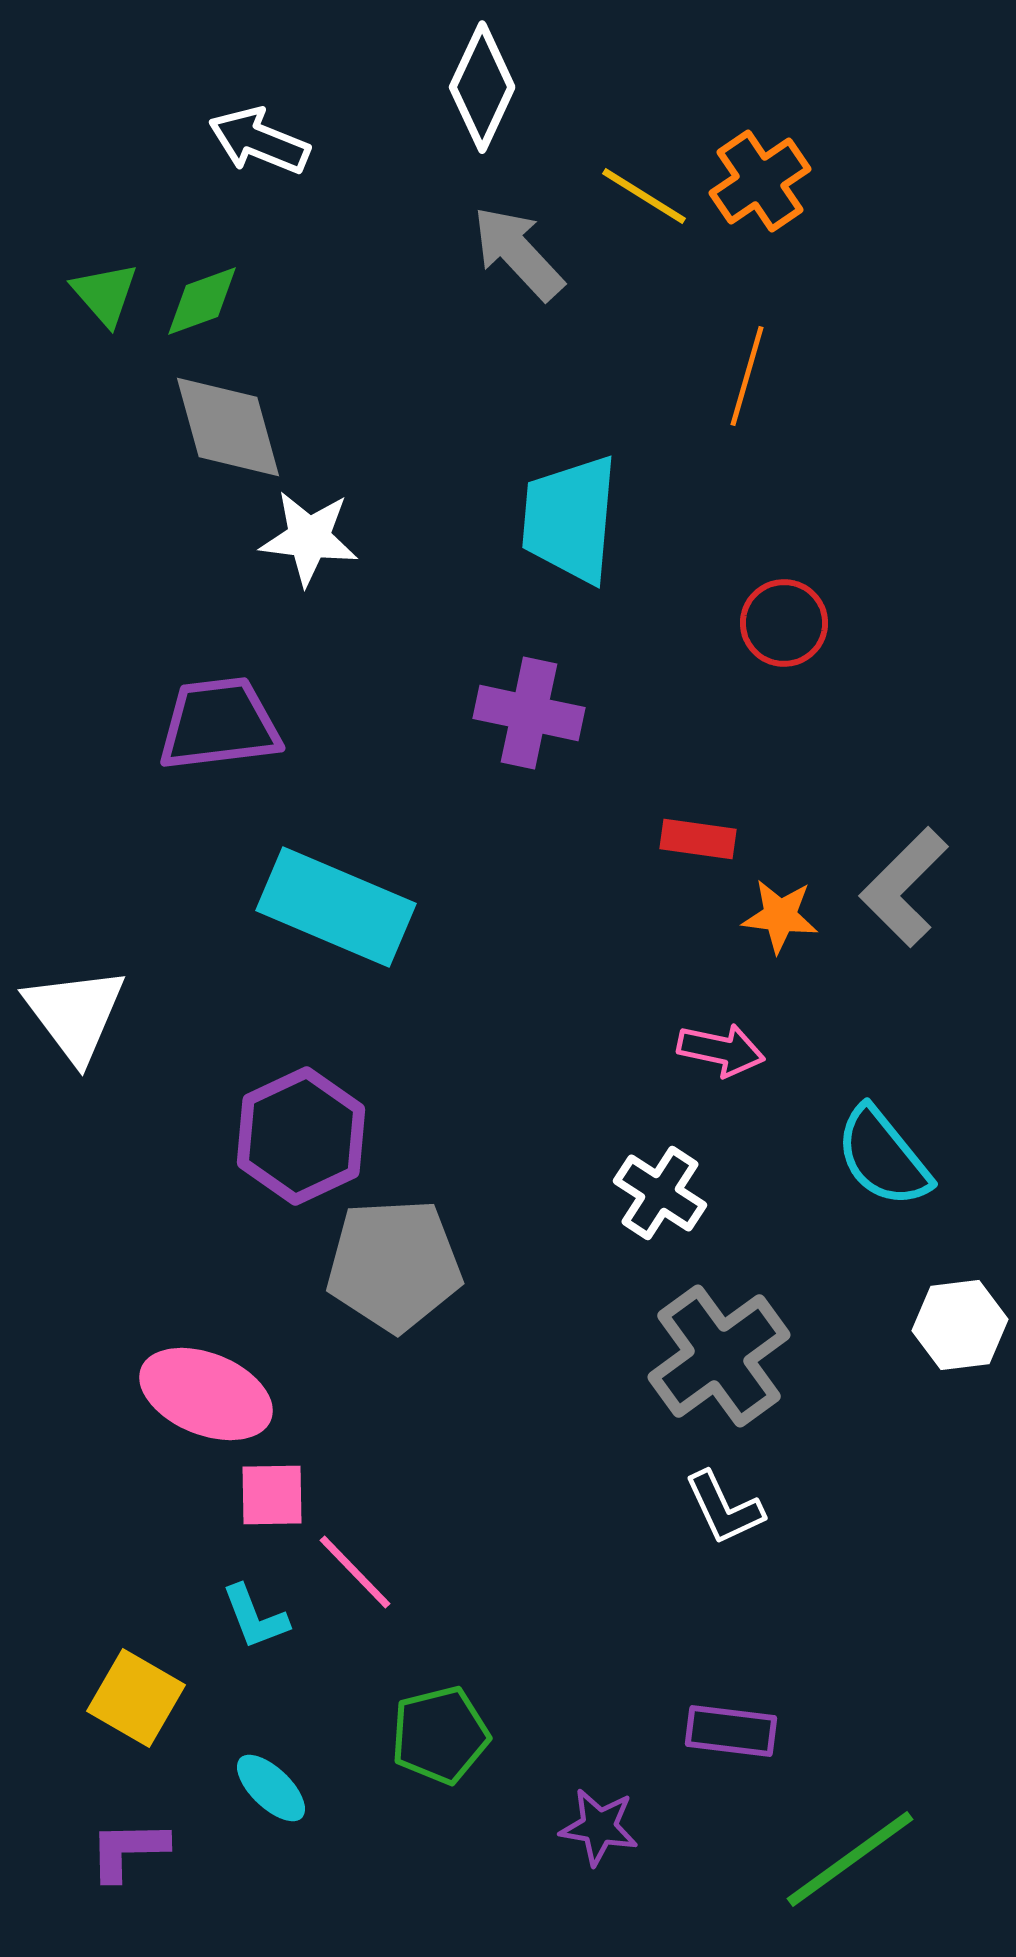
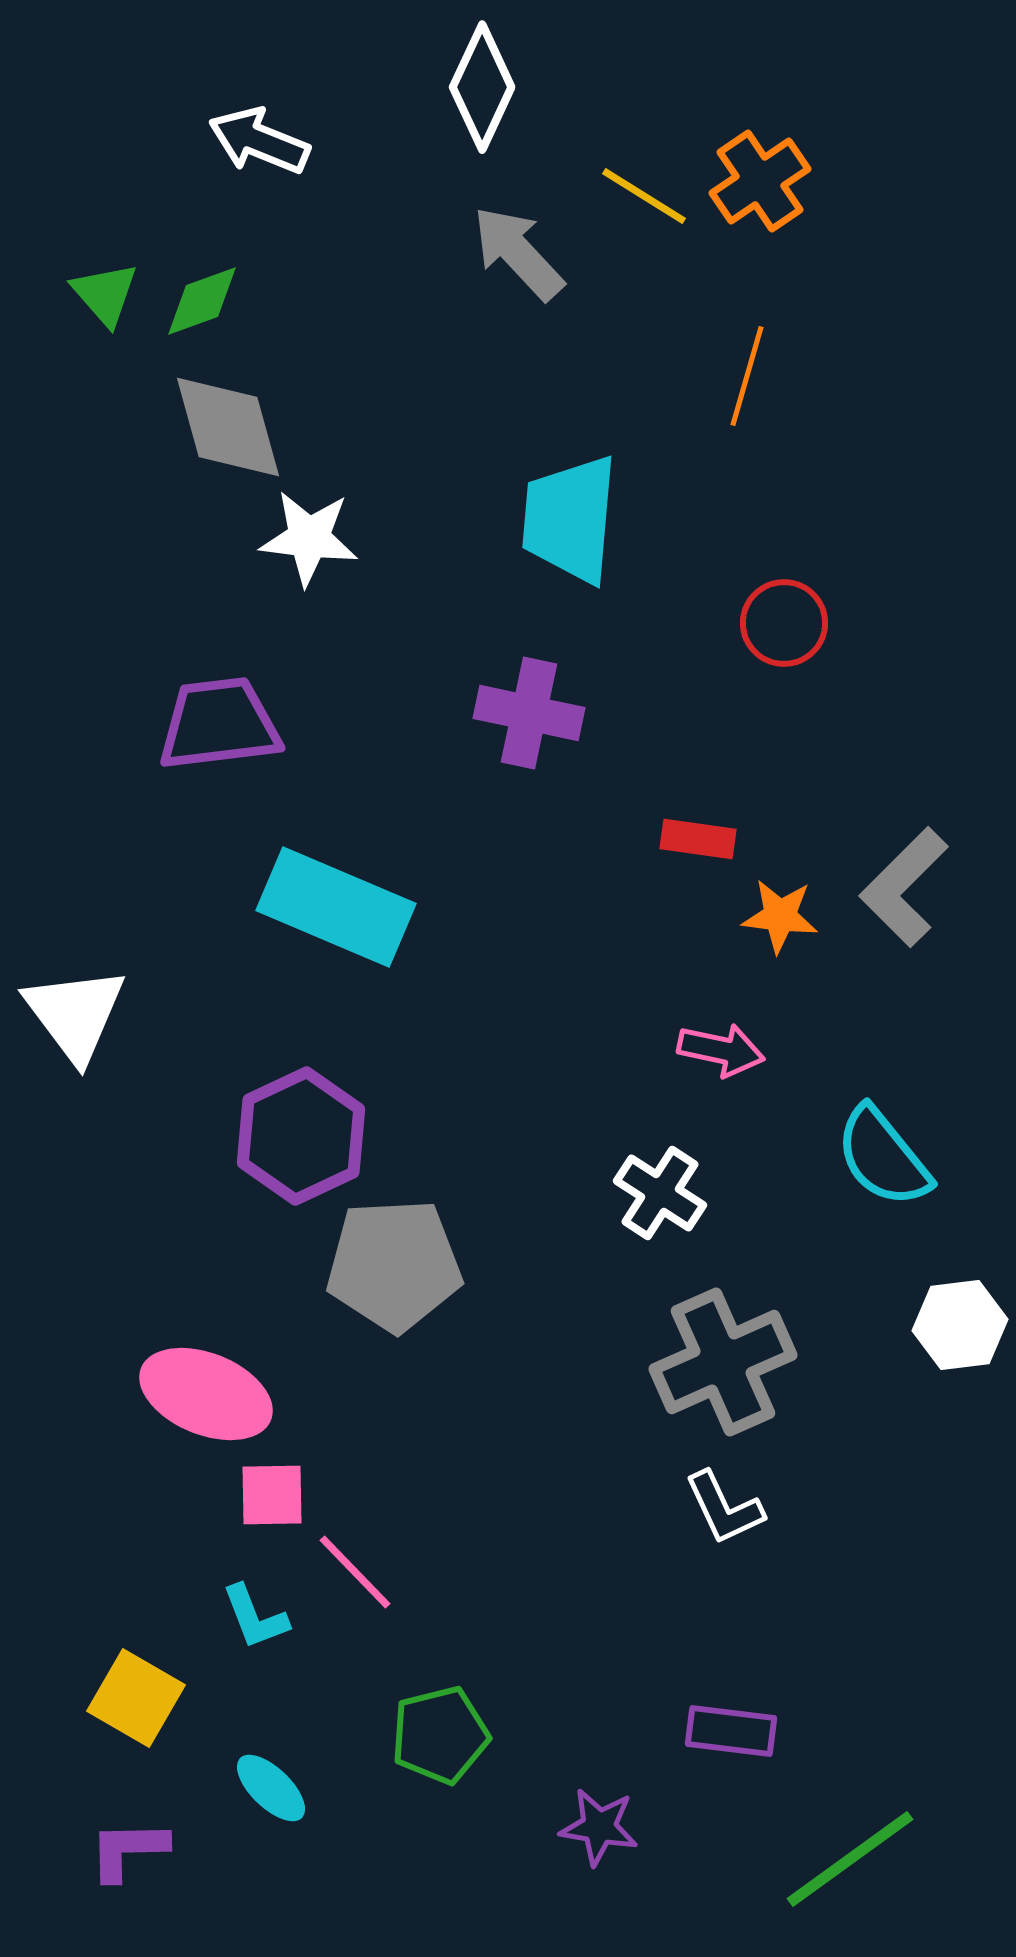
gray cross: moved 4 px right, 6 px down; rotated 12 degrees clockwise
